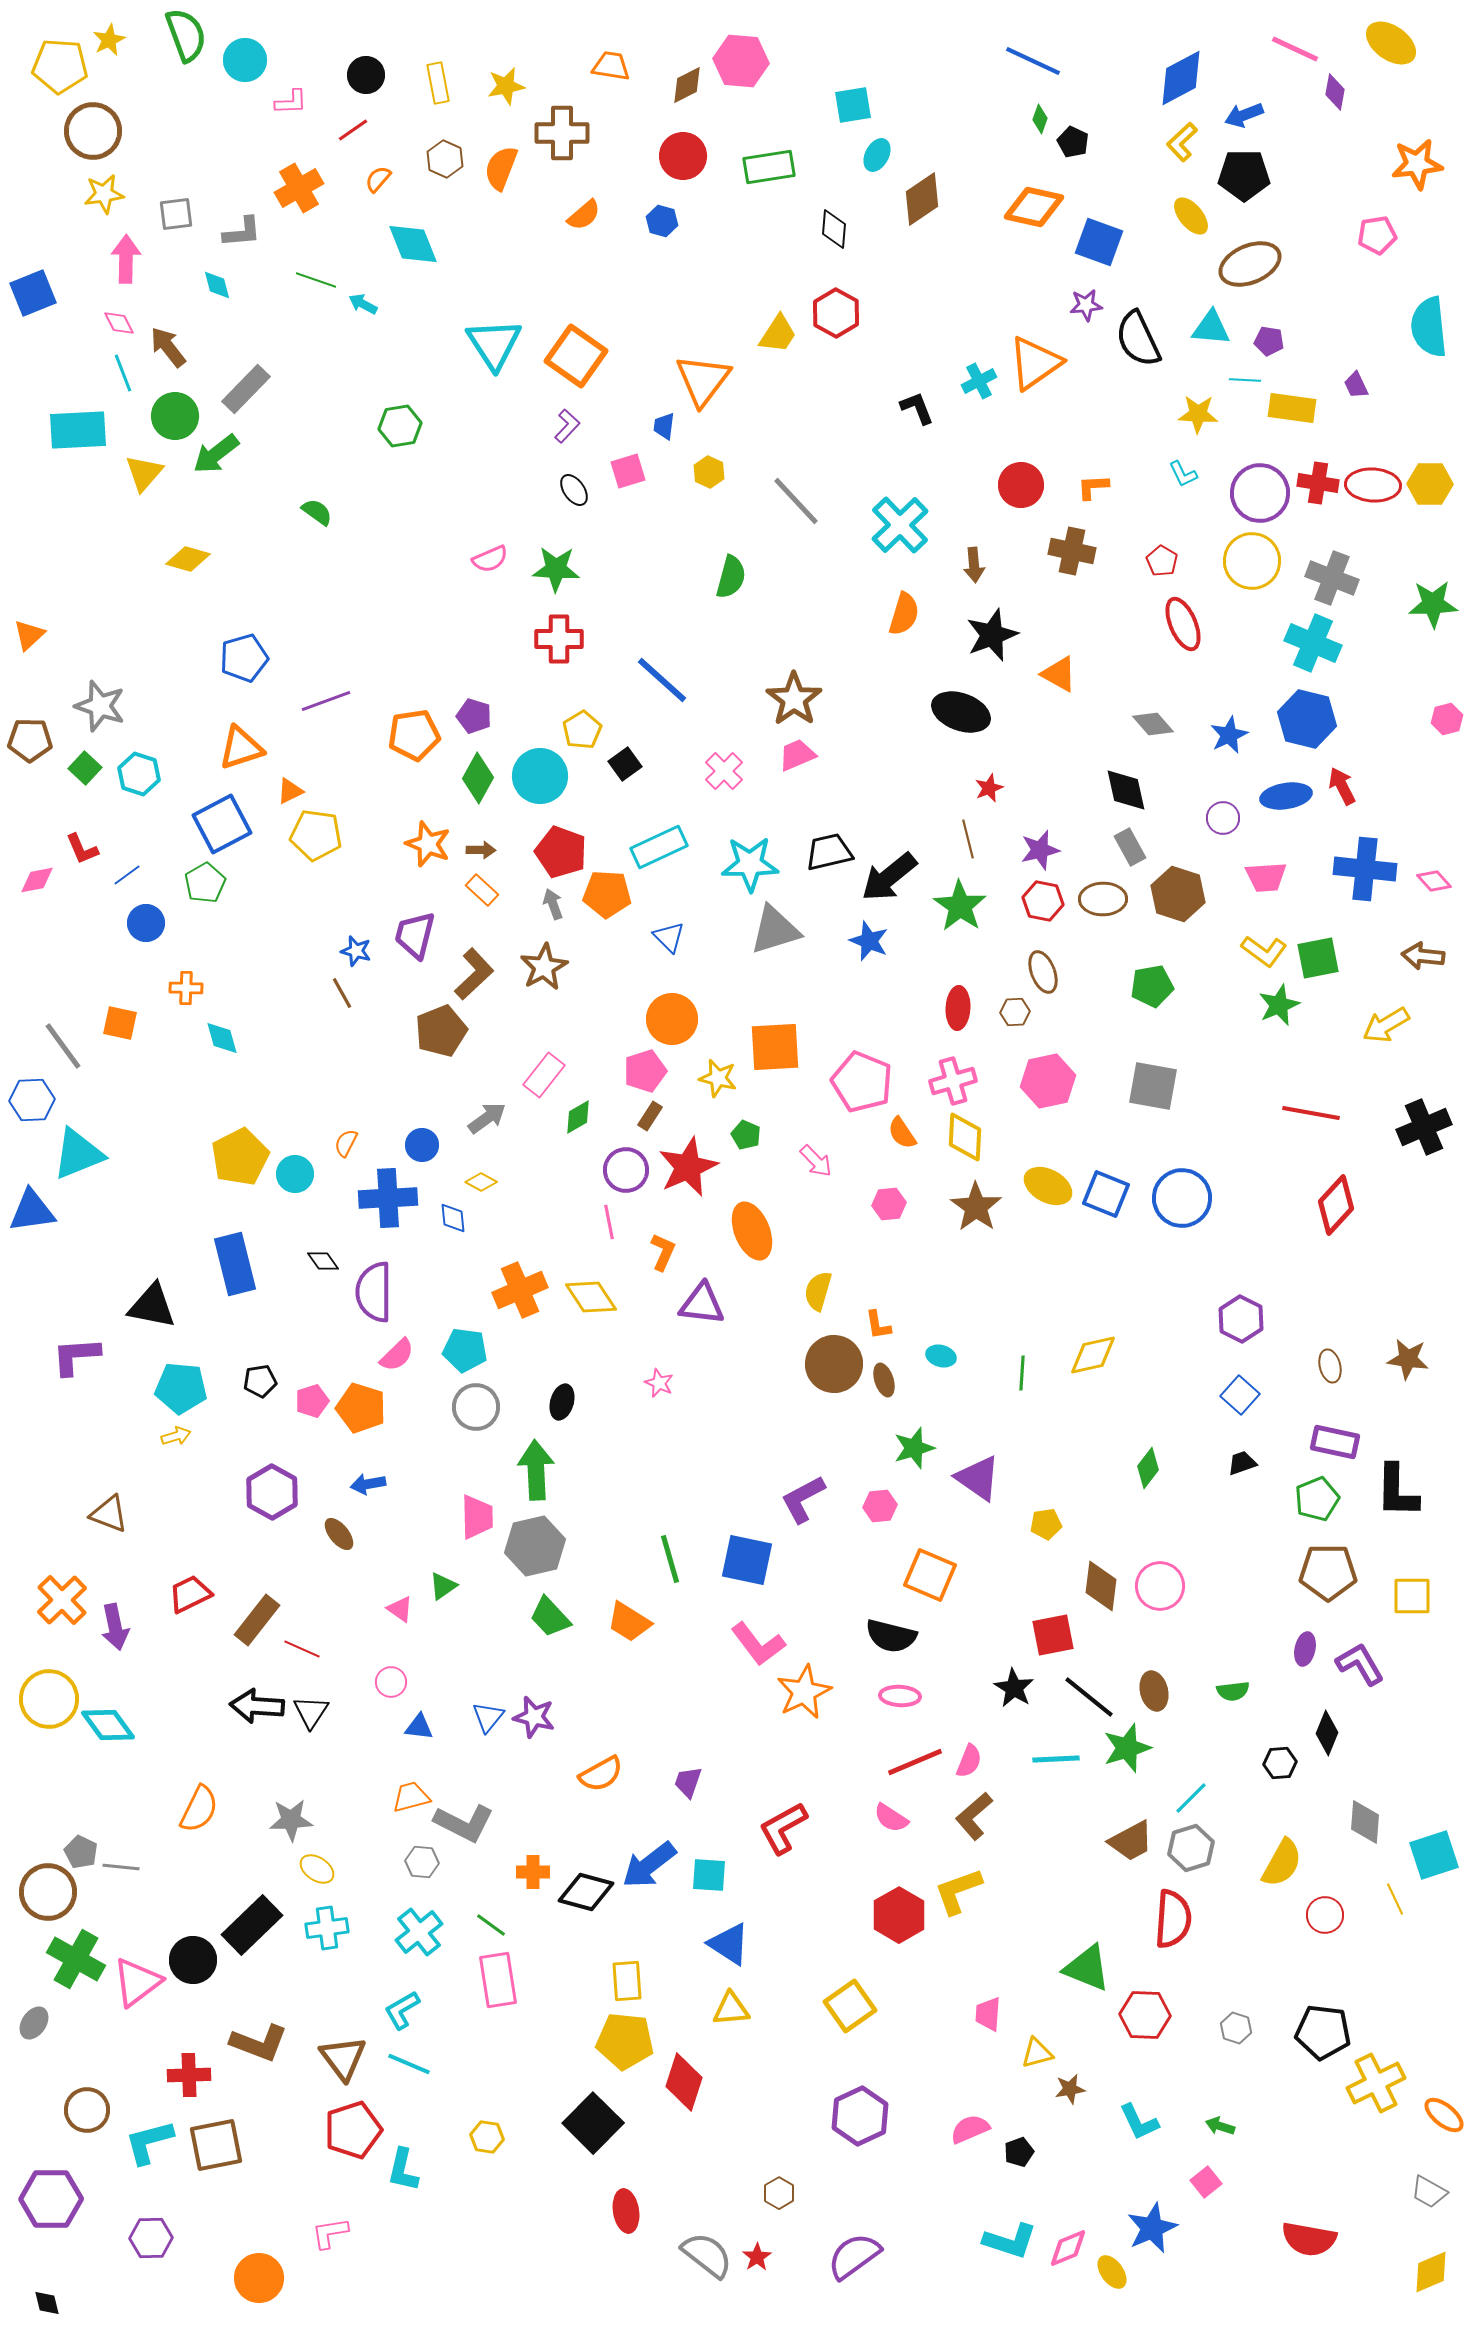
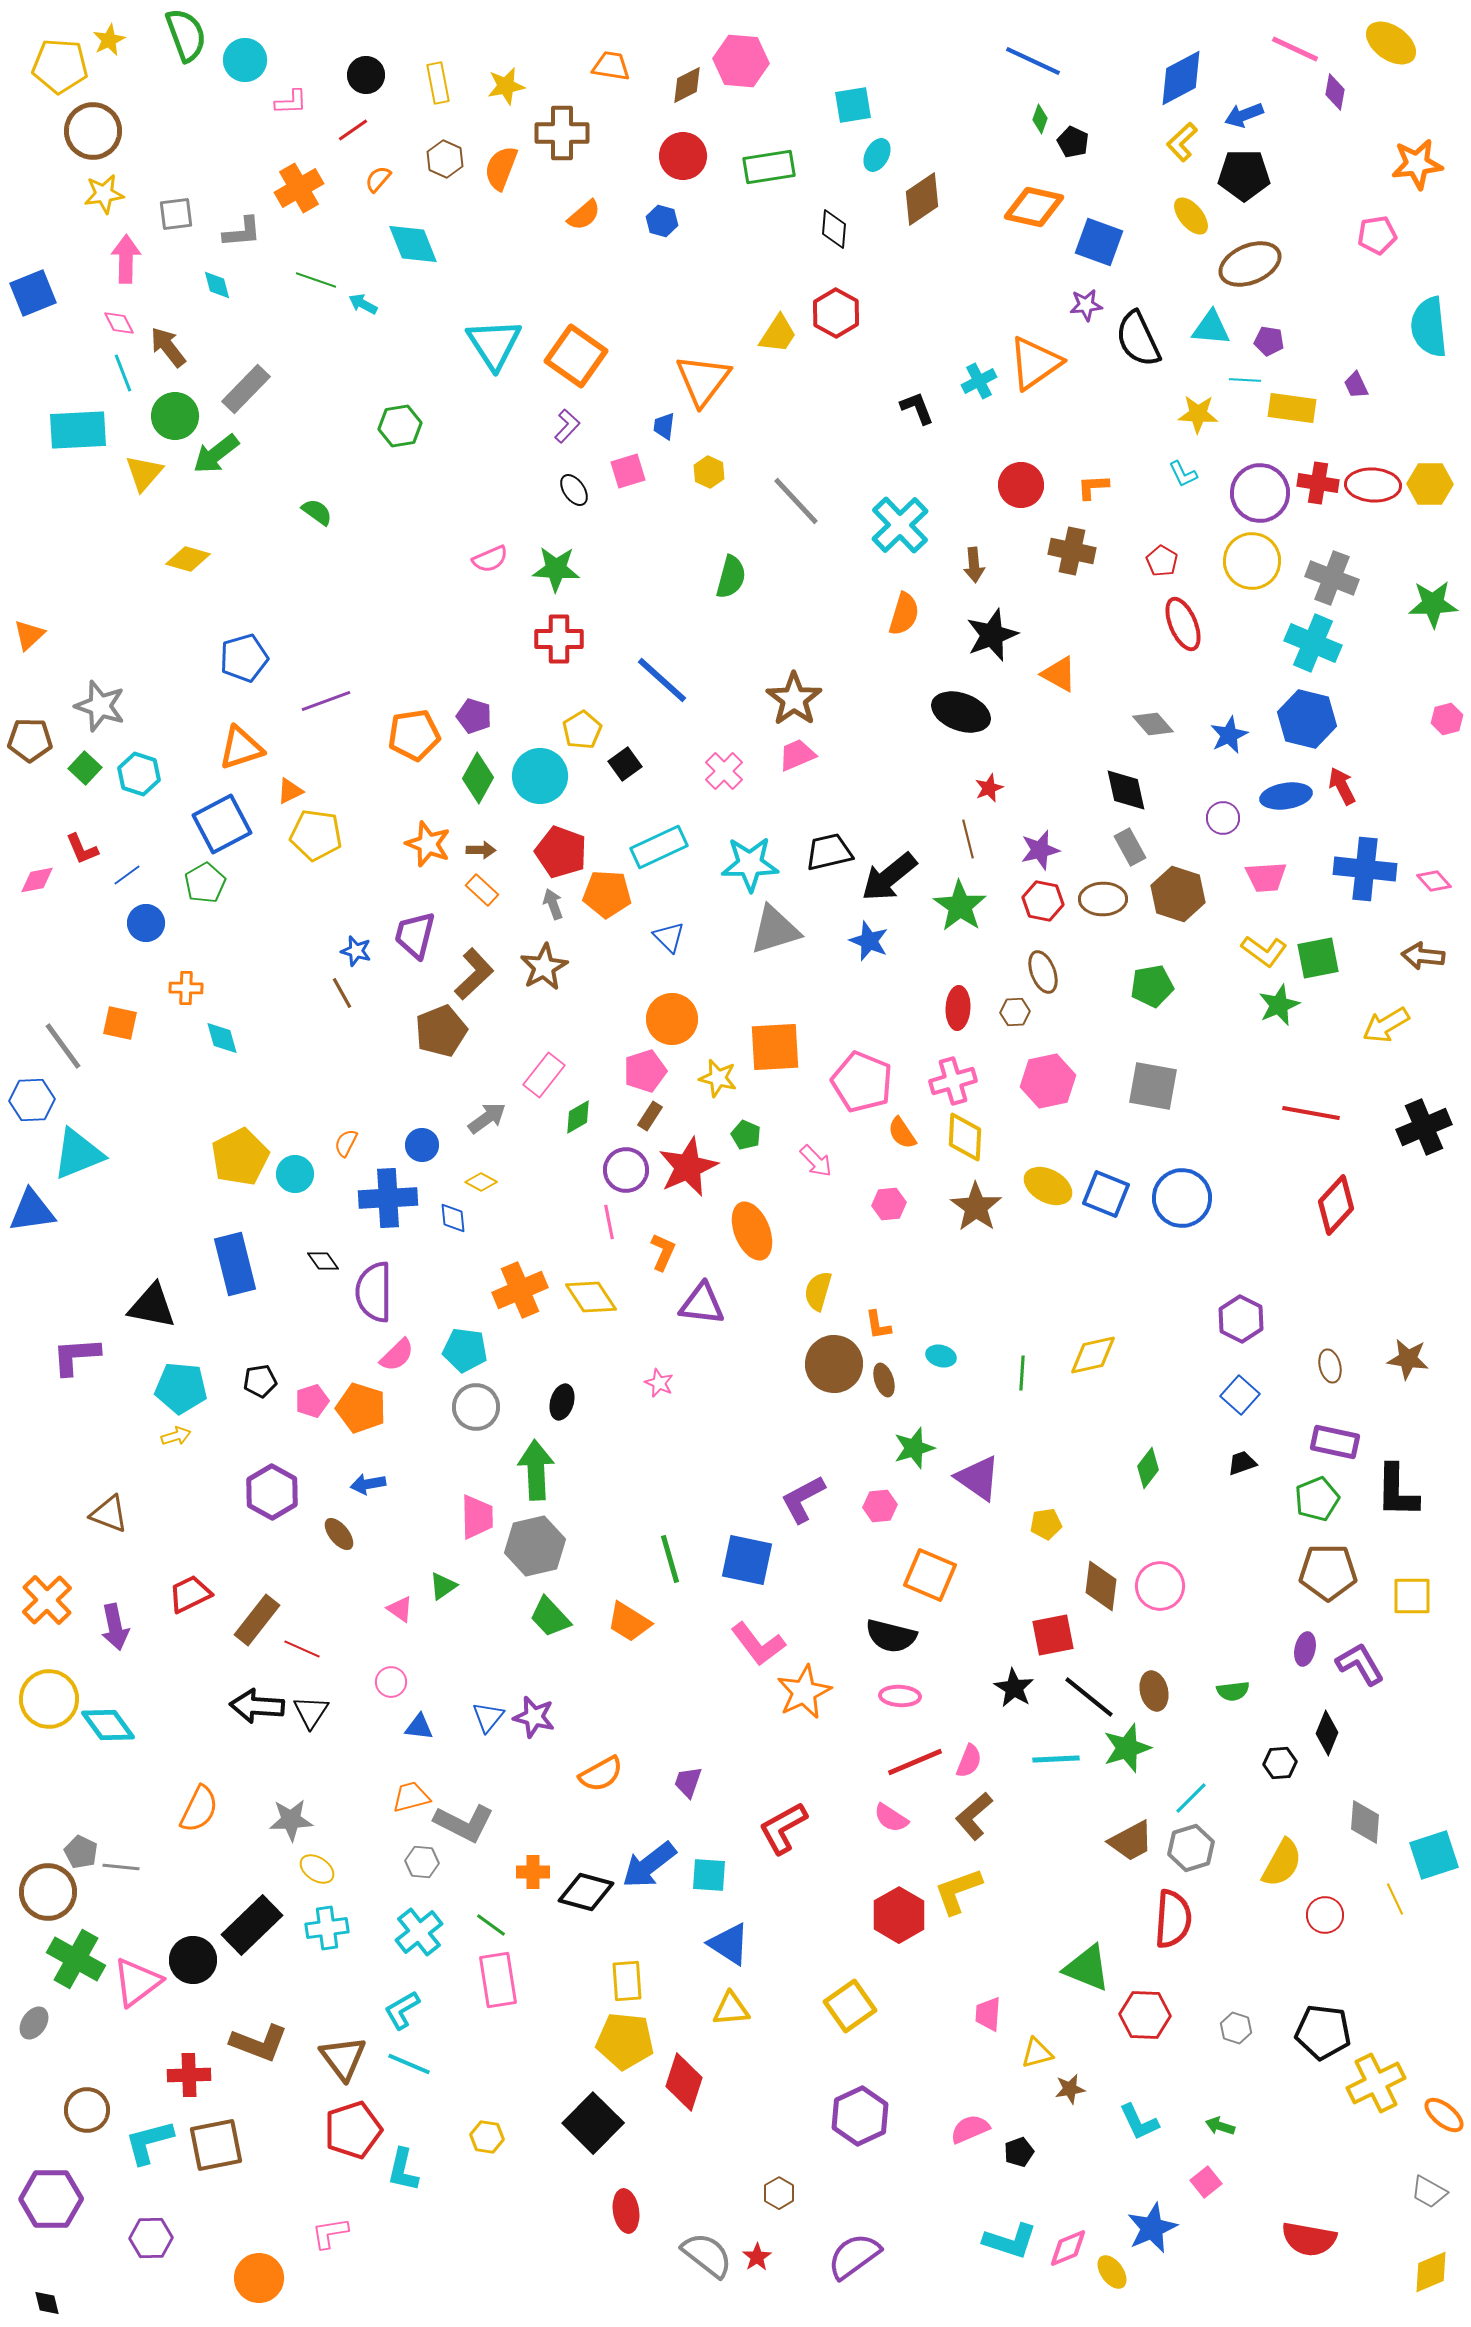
orange cross at (62, 1600): moved 15 px left
